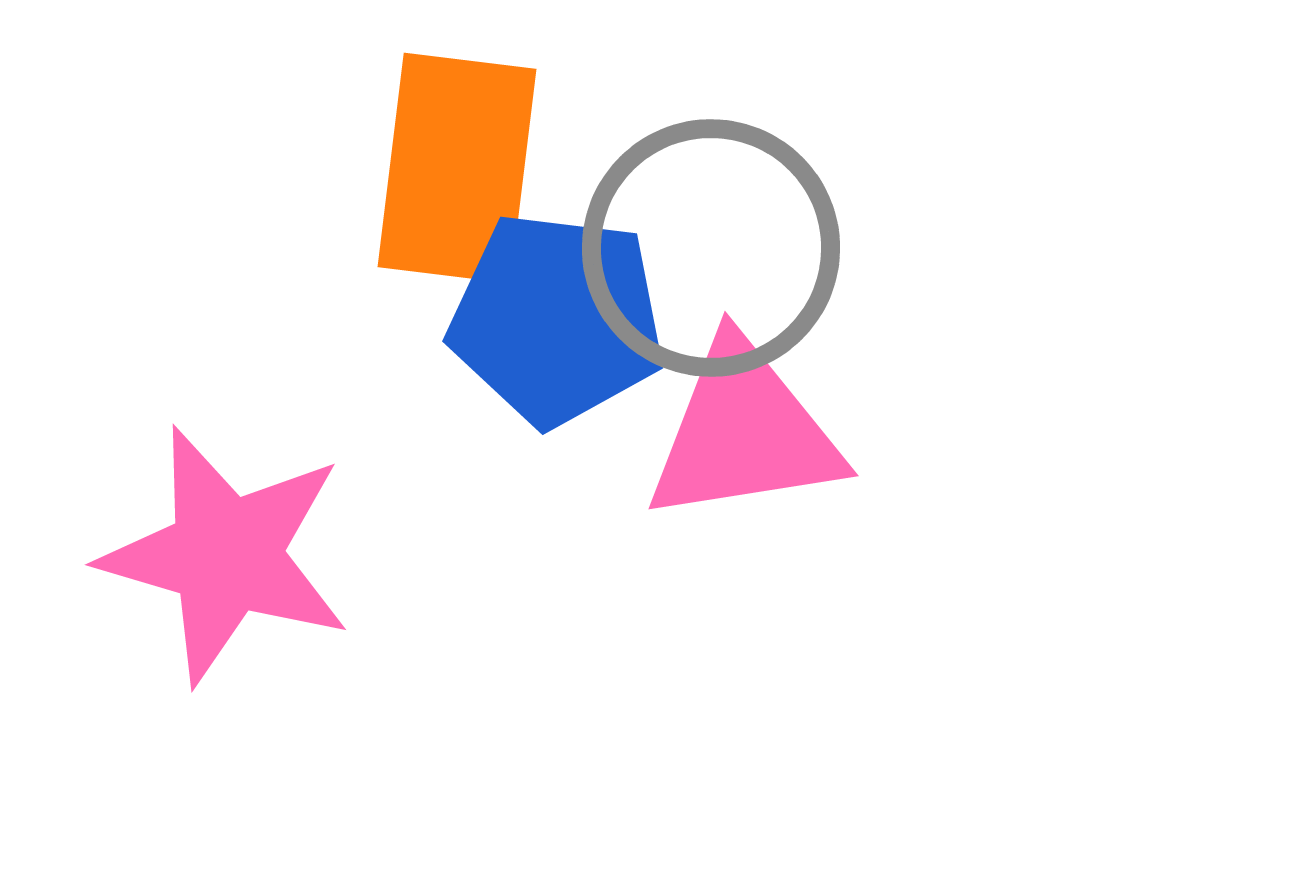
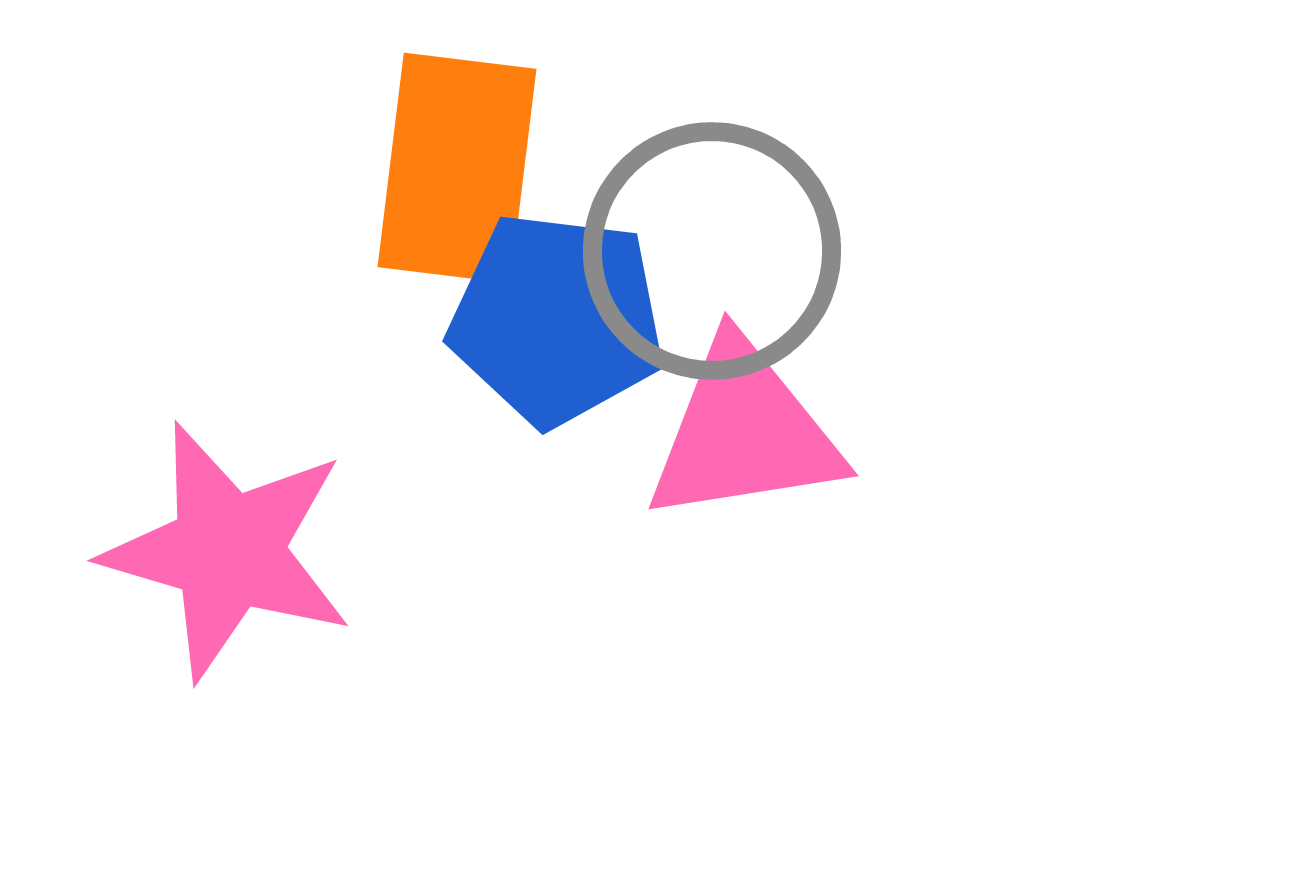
gray circle: moved 1 px right, 3 px down
pink star: moved 2 px right, 4 px up
